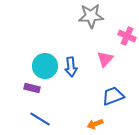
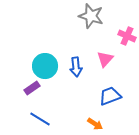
gray star: rotated 20 degrees clockwise
blue arrow: moved 5 px right
purple rectangle: rotated 49 degrees counterclockwise
blue trapezoid: moved 3 px left
orange arrow: rotated 126 degrees counterclockwise
